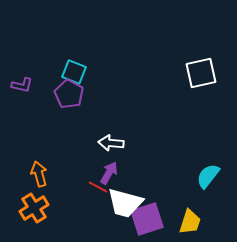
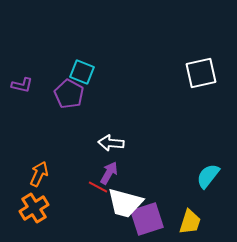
cyan square: moved 8 px right
orange arrow: rotated 40 degrees clockwise
